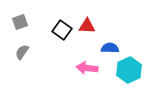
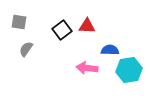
gray square: moved 1 px left; rotated 28 degrees clockwise
black square: rotated 18 degrees clockwise
blue semicircle: moved 2 px down
gray semicircle: moved 4 px right, 3 px up
cyan hexagon: rotated 15 degrees clockwise
